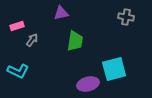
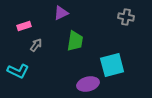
purple triangle: rotated 14 degrees counterclockwise
pink rectangle: moved 7 px right
gray arrow: moved 4 px right, 5 px down
cyan square: moved 2 px left, 4 px up
